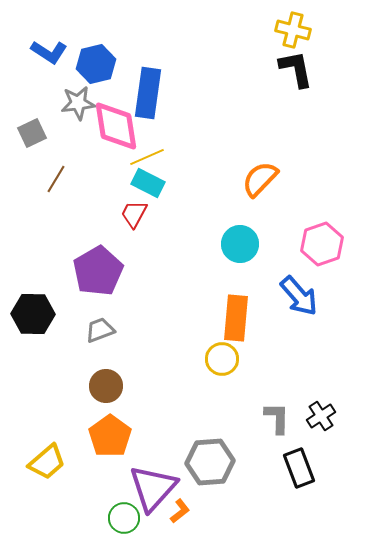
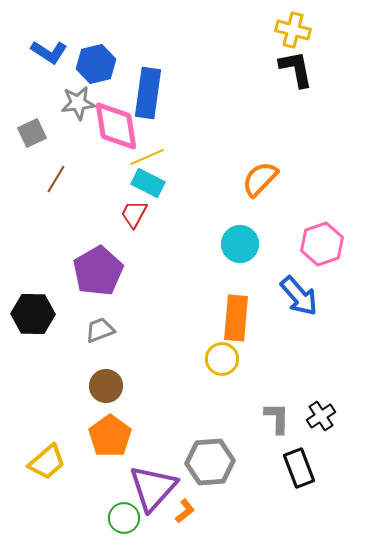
orange L-shape: moved 5 px right
